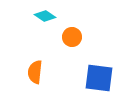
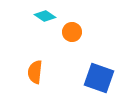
orange circle: moved 5 px up
blue square: rotated 12 degrees clockwise
